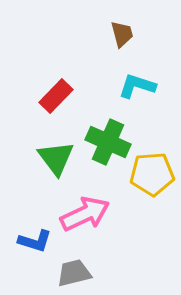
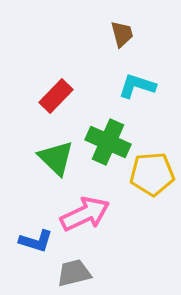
green triangle: rotated 9 degrees counterclockwise
blue L-shape: moved 1 px right
